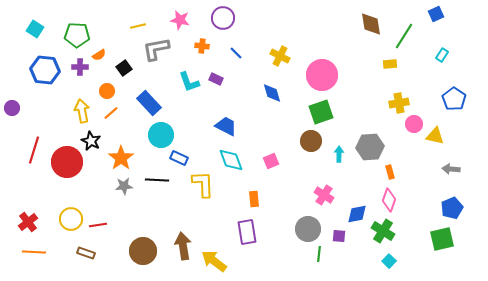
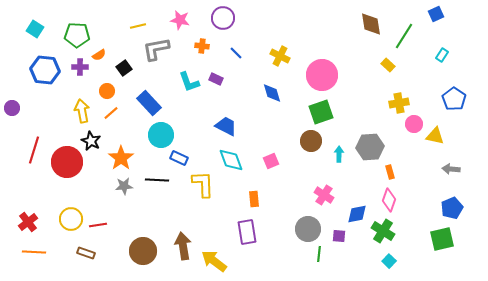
yellow rectangle at (390, 64): moved 2 px left, 1 px down; rotated 48 degrees clockwise
